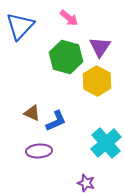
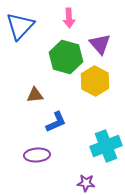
pink arrow: rotated 48 degrees clockwise
purple triangle: moved 3 px up; rotated 15 degrees counterclockwise
yellow hexagon: moved 2 px left
brown triangle: moved 3 px right, 18 px up; rotated 30 degrees counterclockwise
blue L-shape: moved 1 px down
cyan cross: moved 3 px down; rotated 20 degrees clockwise
purple ellipse: moved 2 px left, 4 px down
purple star: rotated 12 degrees counterclockwise
